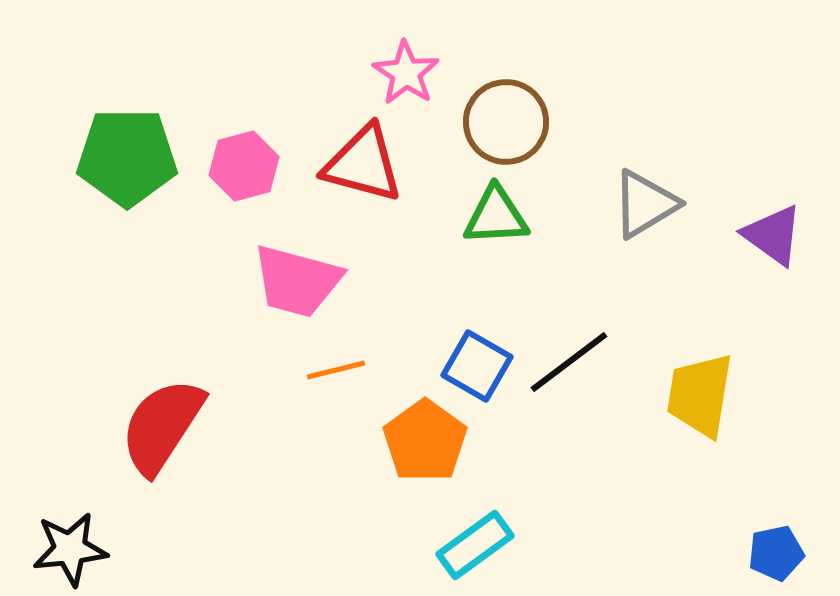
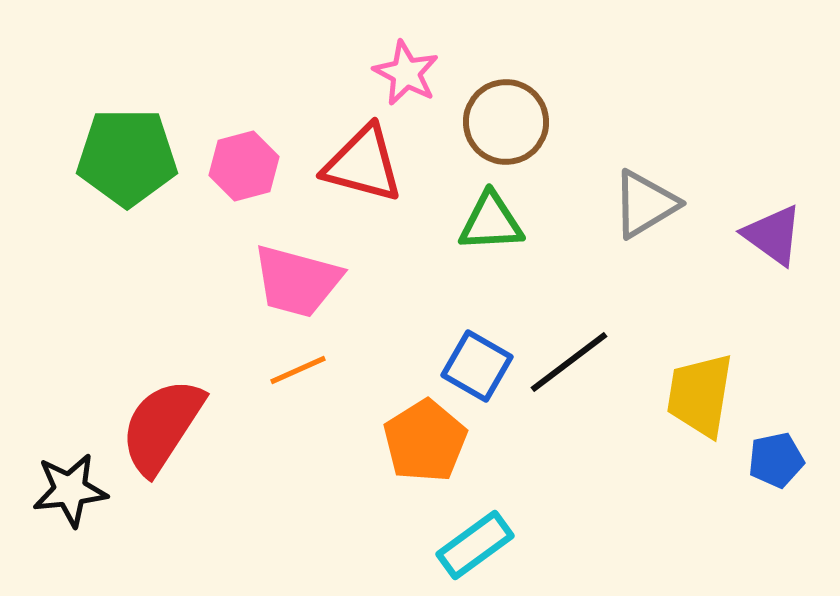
pink star: rotated 6 degrees counterclockwise
green triangle: moved 5 px left, 6 px down
orange line: moved 38 px left; rotated 10 degrees counterclockwise
orange pentagon: rotated 4 degrees clockwise
black star: moved 59 px up
blue pentagon: moved 93 px up
